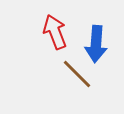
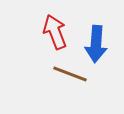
brown line: moved 7 px left; rotated 24 degrees counterclockwise
